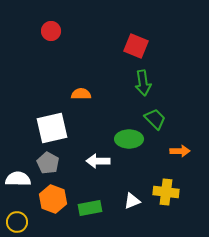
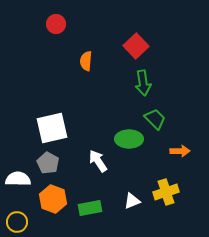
red circle: moved 5 px right, 7 px up
red square: rotated 25 degrees clockwise
orange semicircle: moved 5 px right, 33 px up; rotated 84 degrees counterclockwise
white arrow: rotated 55 degrees clockwise
yellow cross: rotated 25 degrees counterclockwise
